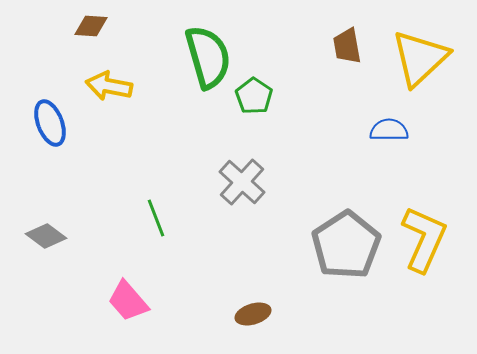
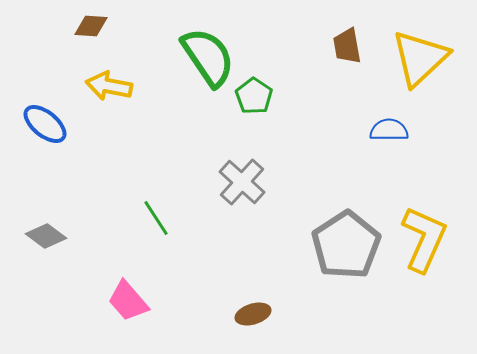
green semicircle: rotated 18 degrees counterclockwise
blue ellipse: moved 5 px left, 1 px down; rotated 30 degrees counterclockwise
green line: rotated 12 degrees counterclockwise
